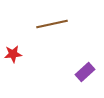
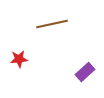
red star: moved 6 px right, 5 px down
